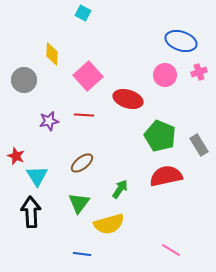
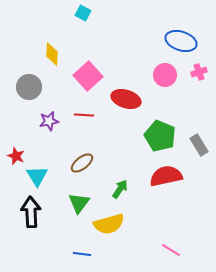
gray circle: moved 5 px right, 7 px down
red ellipse: moved 2 px left
